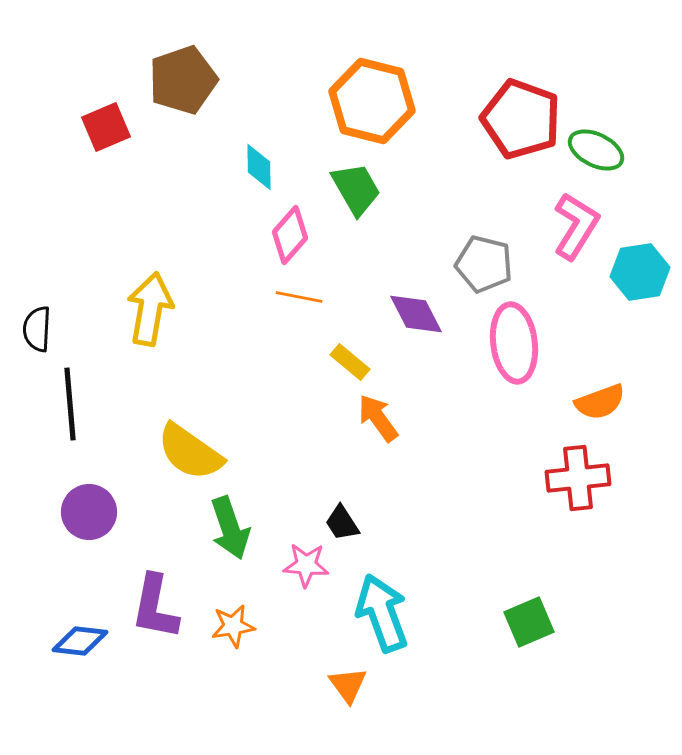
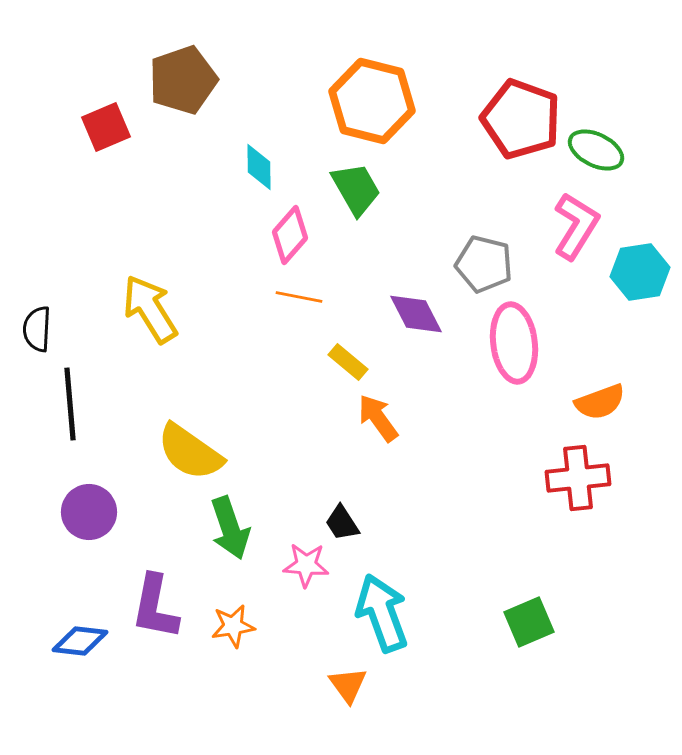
yellow arrow: rotated 42 degrees counterclockwise
yellow rectangle: moved 2 px left
